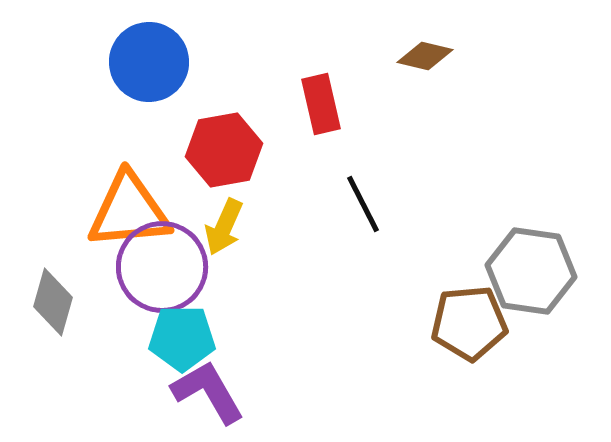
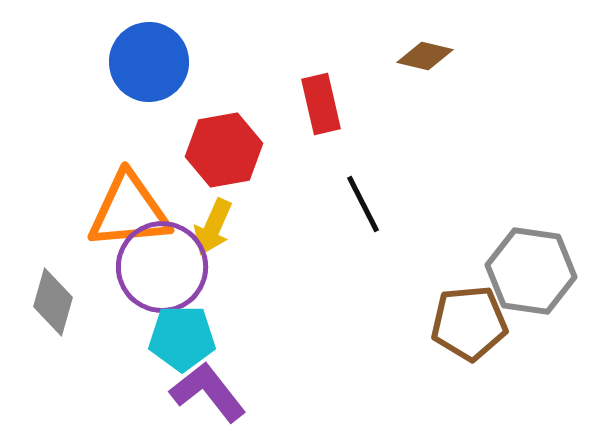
yellow arrow: moved 11 px left
purple L-shape: rotated 8 degrees counterclockwise
